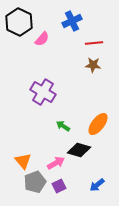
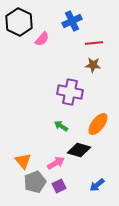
purple cross: moved 27 px right; rotated 20 degrees counterclockwise
green arrow: moved 2 px left
